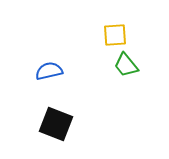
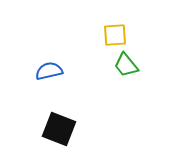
black square: moved 3 px right, 5 px down
